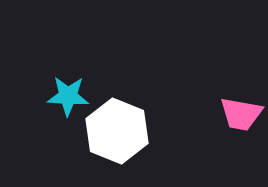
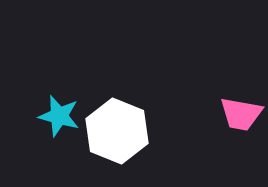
cyan star: moved 9 px left, 20 px down; rotated 12 degrees clockwise
